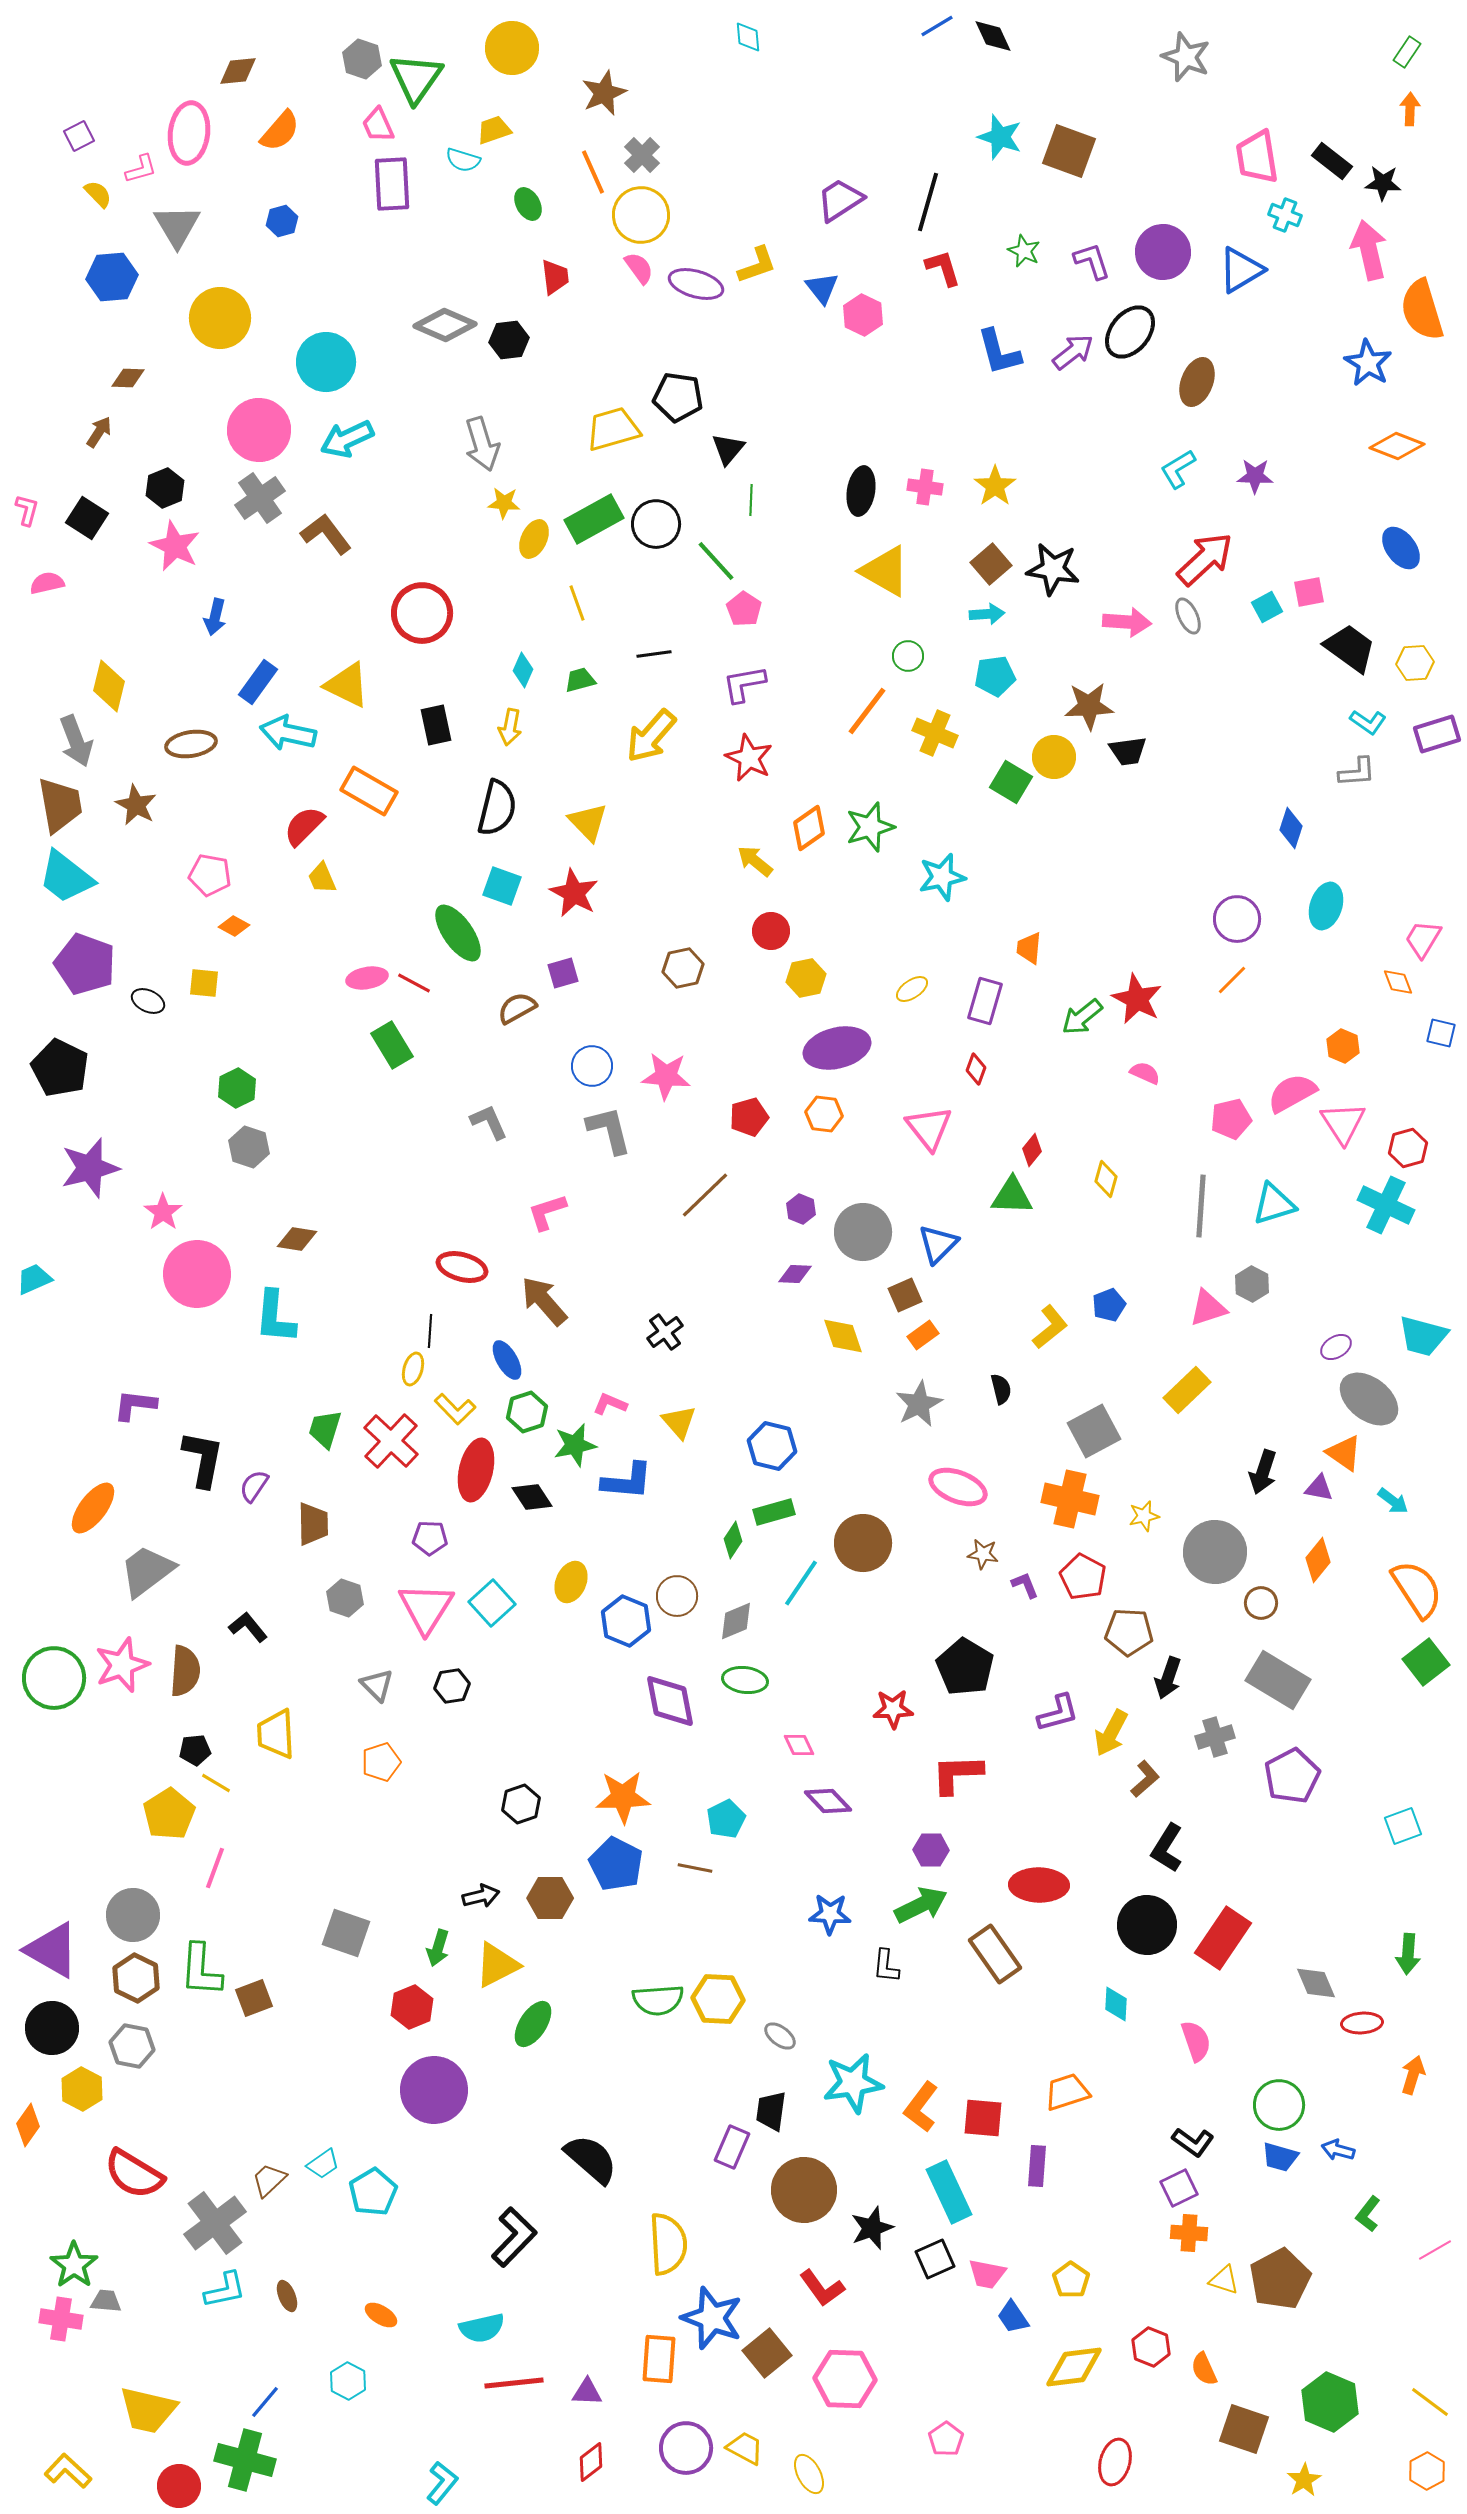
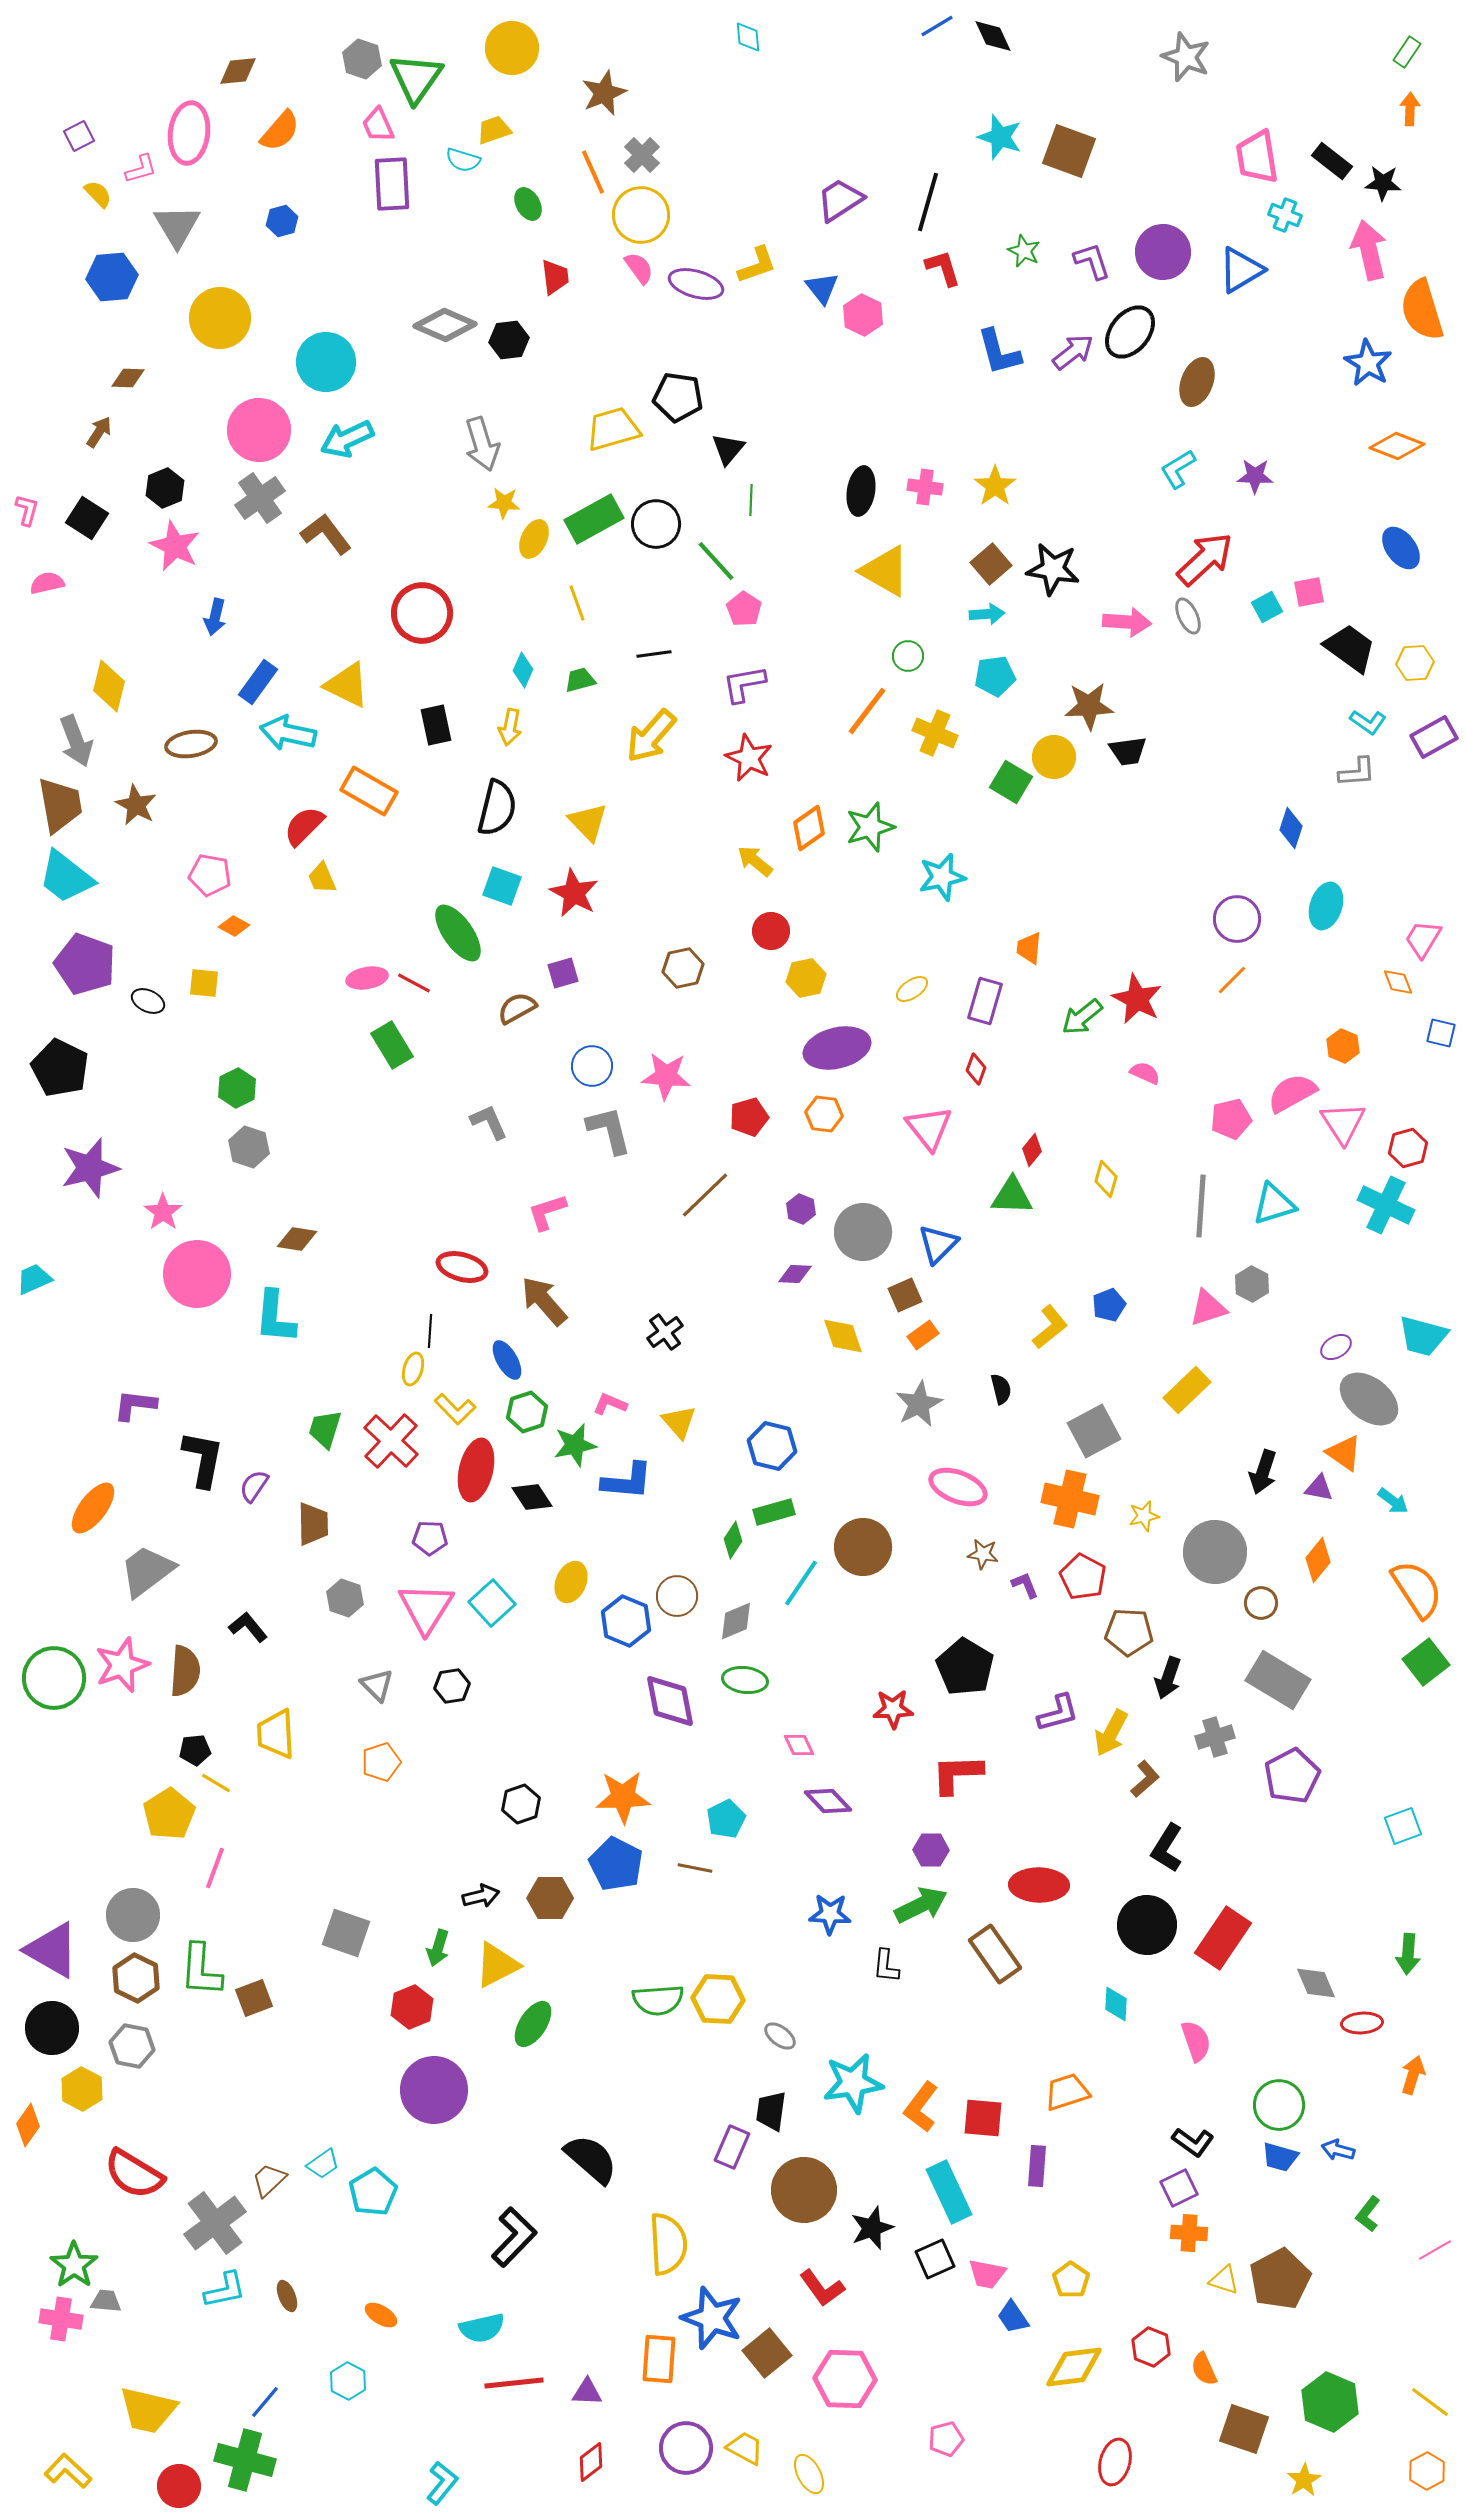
purple rectangle at (1437, 734): moved 3 px left, 3 px down; rotated 12 degrees counterclockwise
brown circle at (863, 1543): moved 4 px down
pink pentagon at (946, 2439): rotated 20 degrees clockwise
